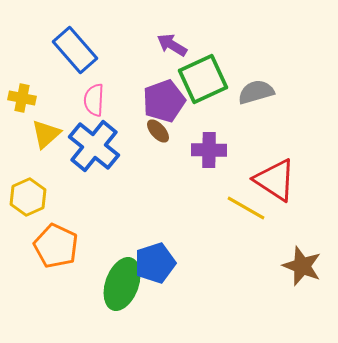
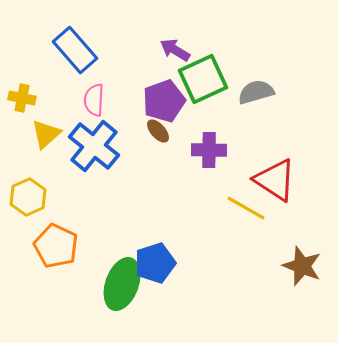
purple arrow: moved 3 px right, 5 px down
